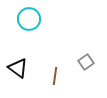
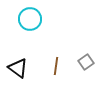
cyan circle: moved 1 px right
brown line: moved 1 px right, 10 px up
